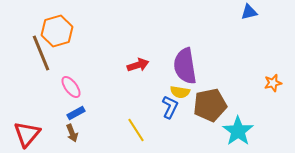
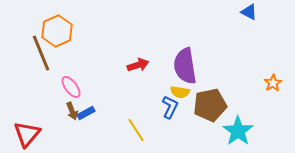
blue triangle: rotated 42 degrees clockwise
orange hexagon: rotated 8 degrees counterclockwise
orange star: rotated 18 degrees counterclockwise
blue rectangle: moved 10 px right
brown arrow: moved 22 px up
